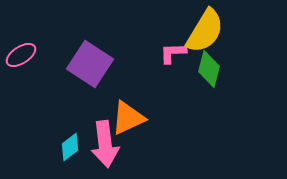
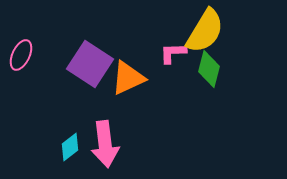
pink ellipse: rotated 32 degrees counterclockwise
orange triangle: moved 40 px up
